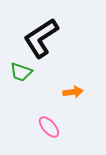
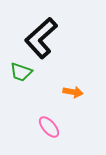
black L-shape: rotated 9 degrees counterclockwise
orange arrow: rotated 18 degrees clockwise
